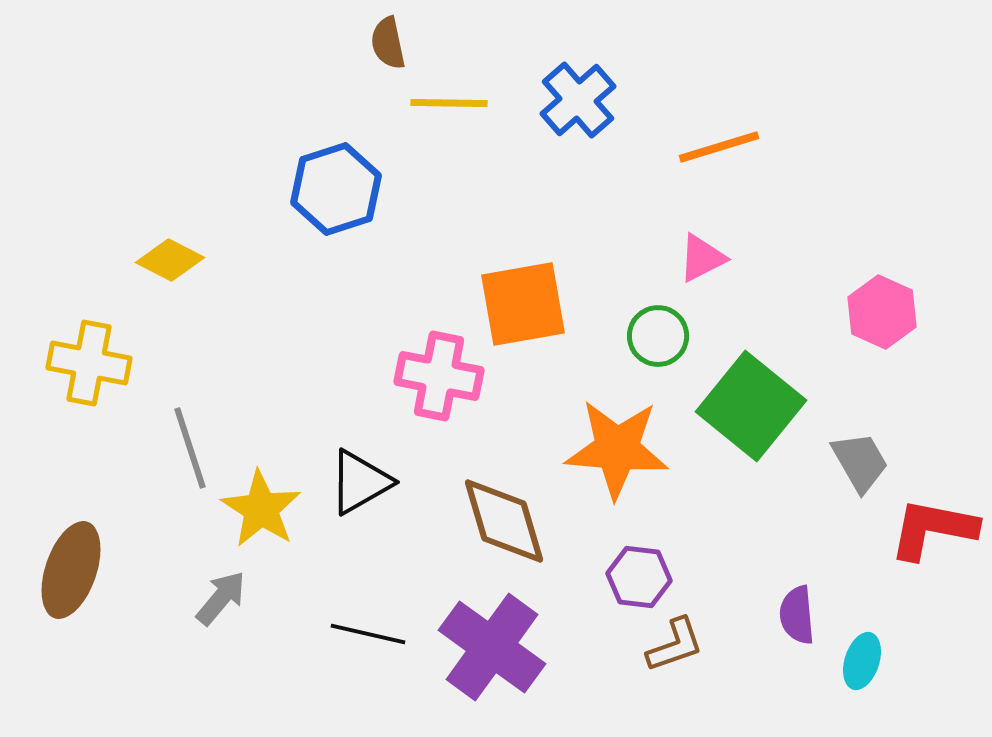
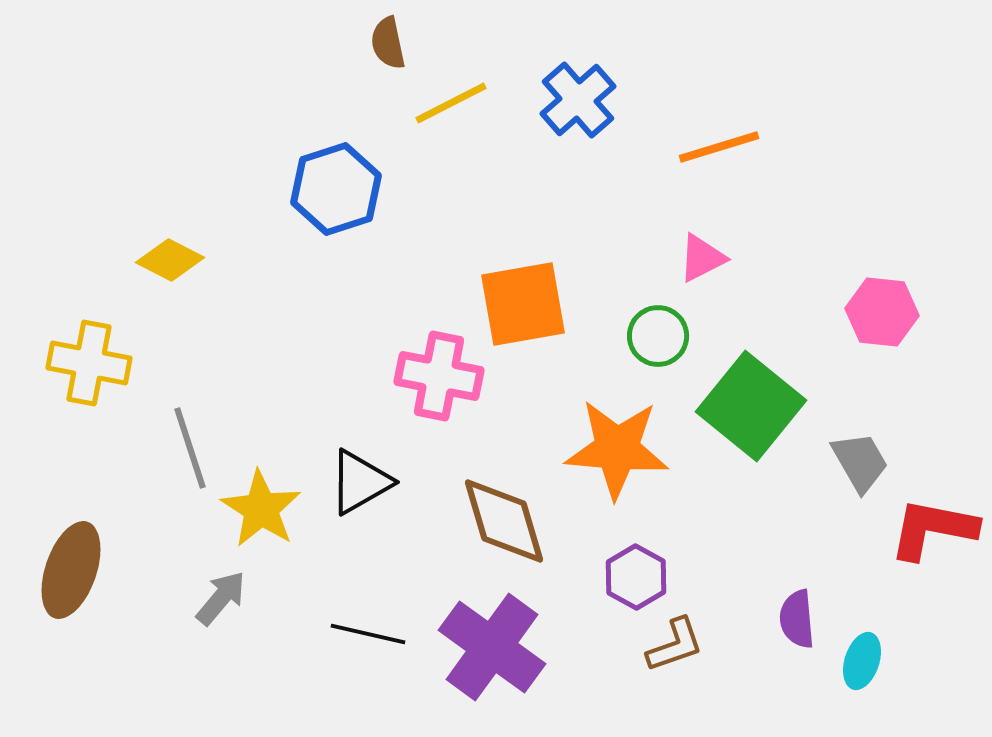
yellow line: moved 2 px right; rotated 28 degrees counterclockwise
pink hexagon: rotated 18 degrees counterclockwise
purple hexagon: moved 3 px left; rotated 22 degrees clockwise
purple semicircle: moved 4 px down
